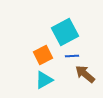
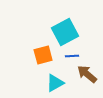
orange square: rotated 12 degrees clockwise
brown arrow: moved 2 px right
cyan triangle: moved 11 px right, 3 px down
